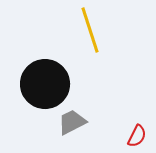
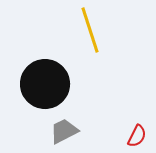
gray trapezoid: moved 8 px left, 9 px down
